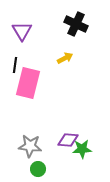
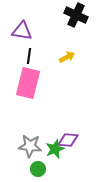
black cross: moved 9 px up
purple triangle: rotated 50 degrees counterclockwise
yellow arrow: moved 2 px right, 1 px up
black line: moved 14 px right, 9 px up
green star: moved 27 px left; rotated 18 degrees counterclockwise
